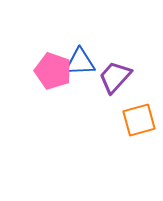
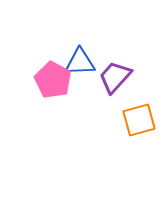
pink pentagon: moved 9 px down; rotated 9 degrees clockwise
